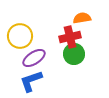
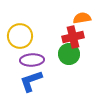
red cross: moved 3 px right
green circle: moved 5 px left
purple ellipse: moved 2 px left, 2 px down; rotated 30 degrees clockwise
